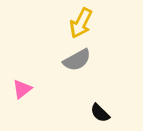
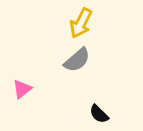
gray semicircle: rotated 12 degrees counterclockwise
black semicircle: moved 1 px left, 1 px down
